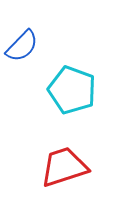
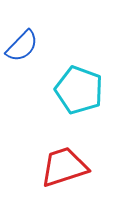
cyan pentagon: moved 7 px right
